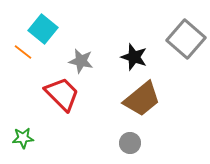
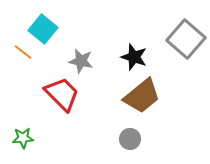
brown trapezoid: moved 3 px up
gray circle: moved 4 px up
